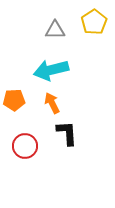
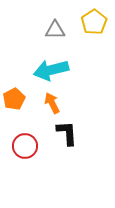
orange pentagon: moved 1 px up; rotated 25 degrees counterclockwise
